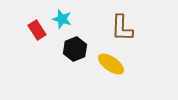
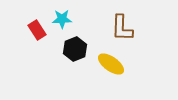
cyan star: rotated 18 degrees counterclockwise
